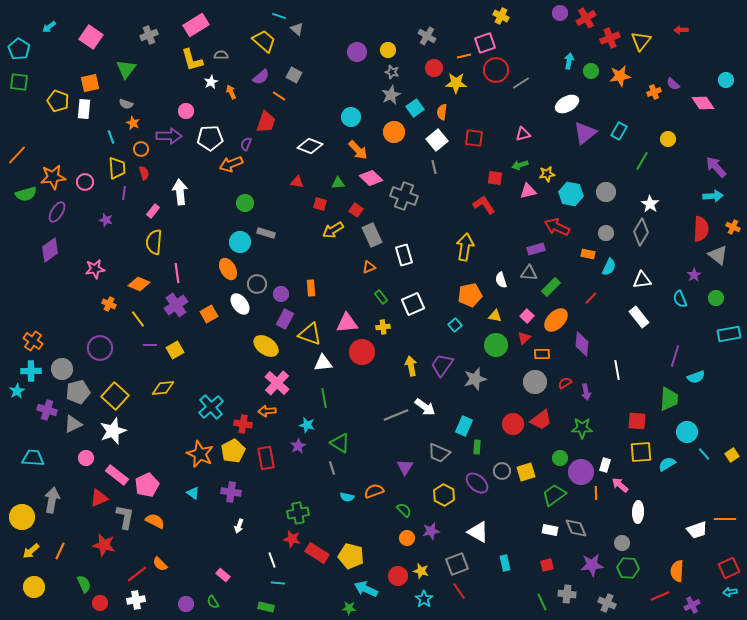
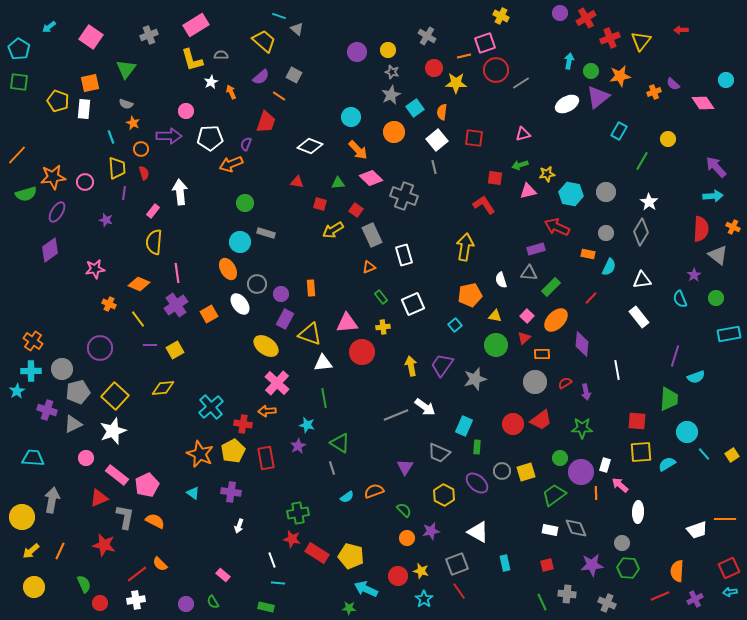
purple triangle at (585, 133): moved 13 px right, 36 px up
white star at (650, 204): moved 1 px left, 2 px up
cyan semicircle at (347, 497): rotated 48 degrees counterclockwise
purple cross at (692, 605): moved 3 px right, 6 px up
